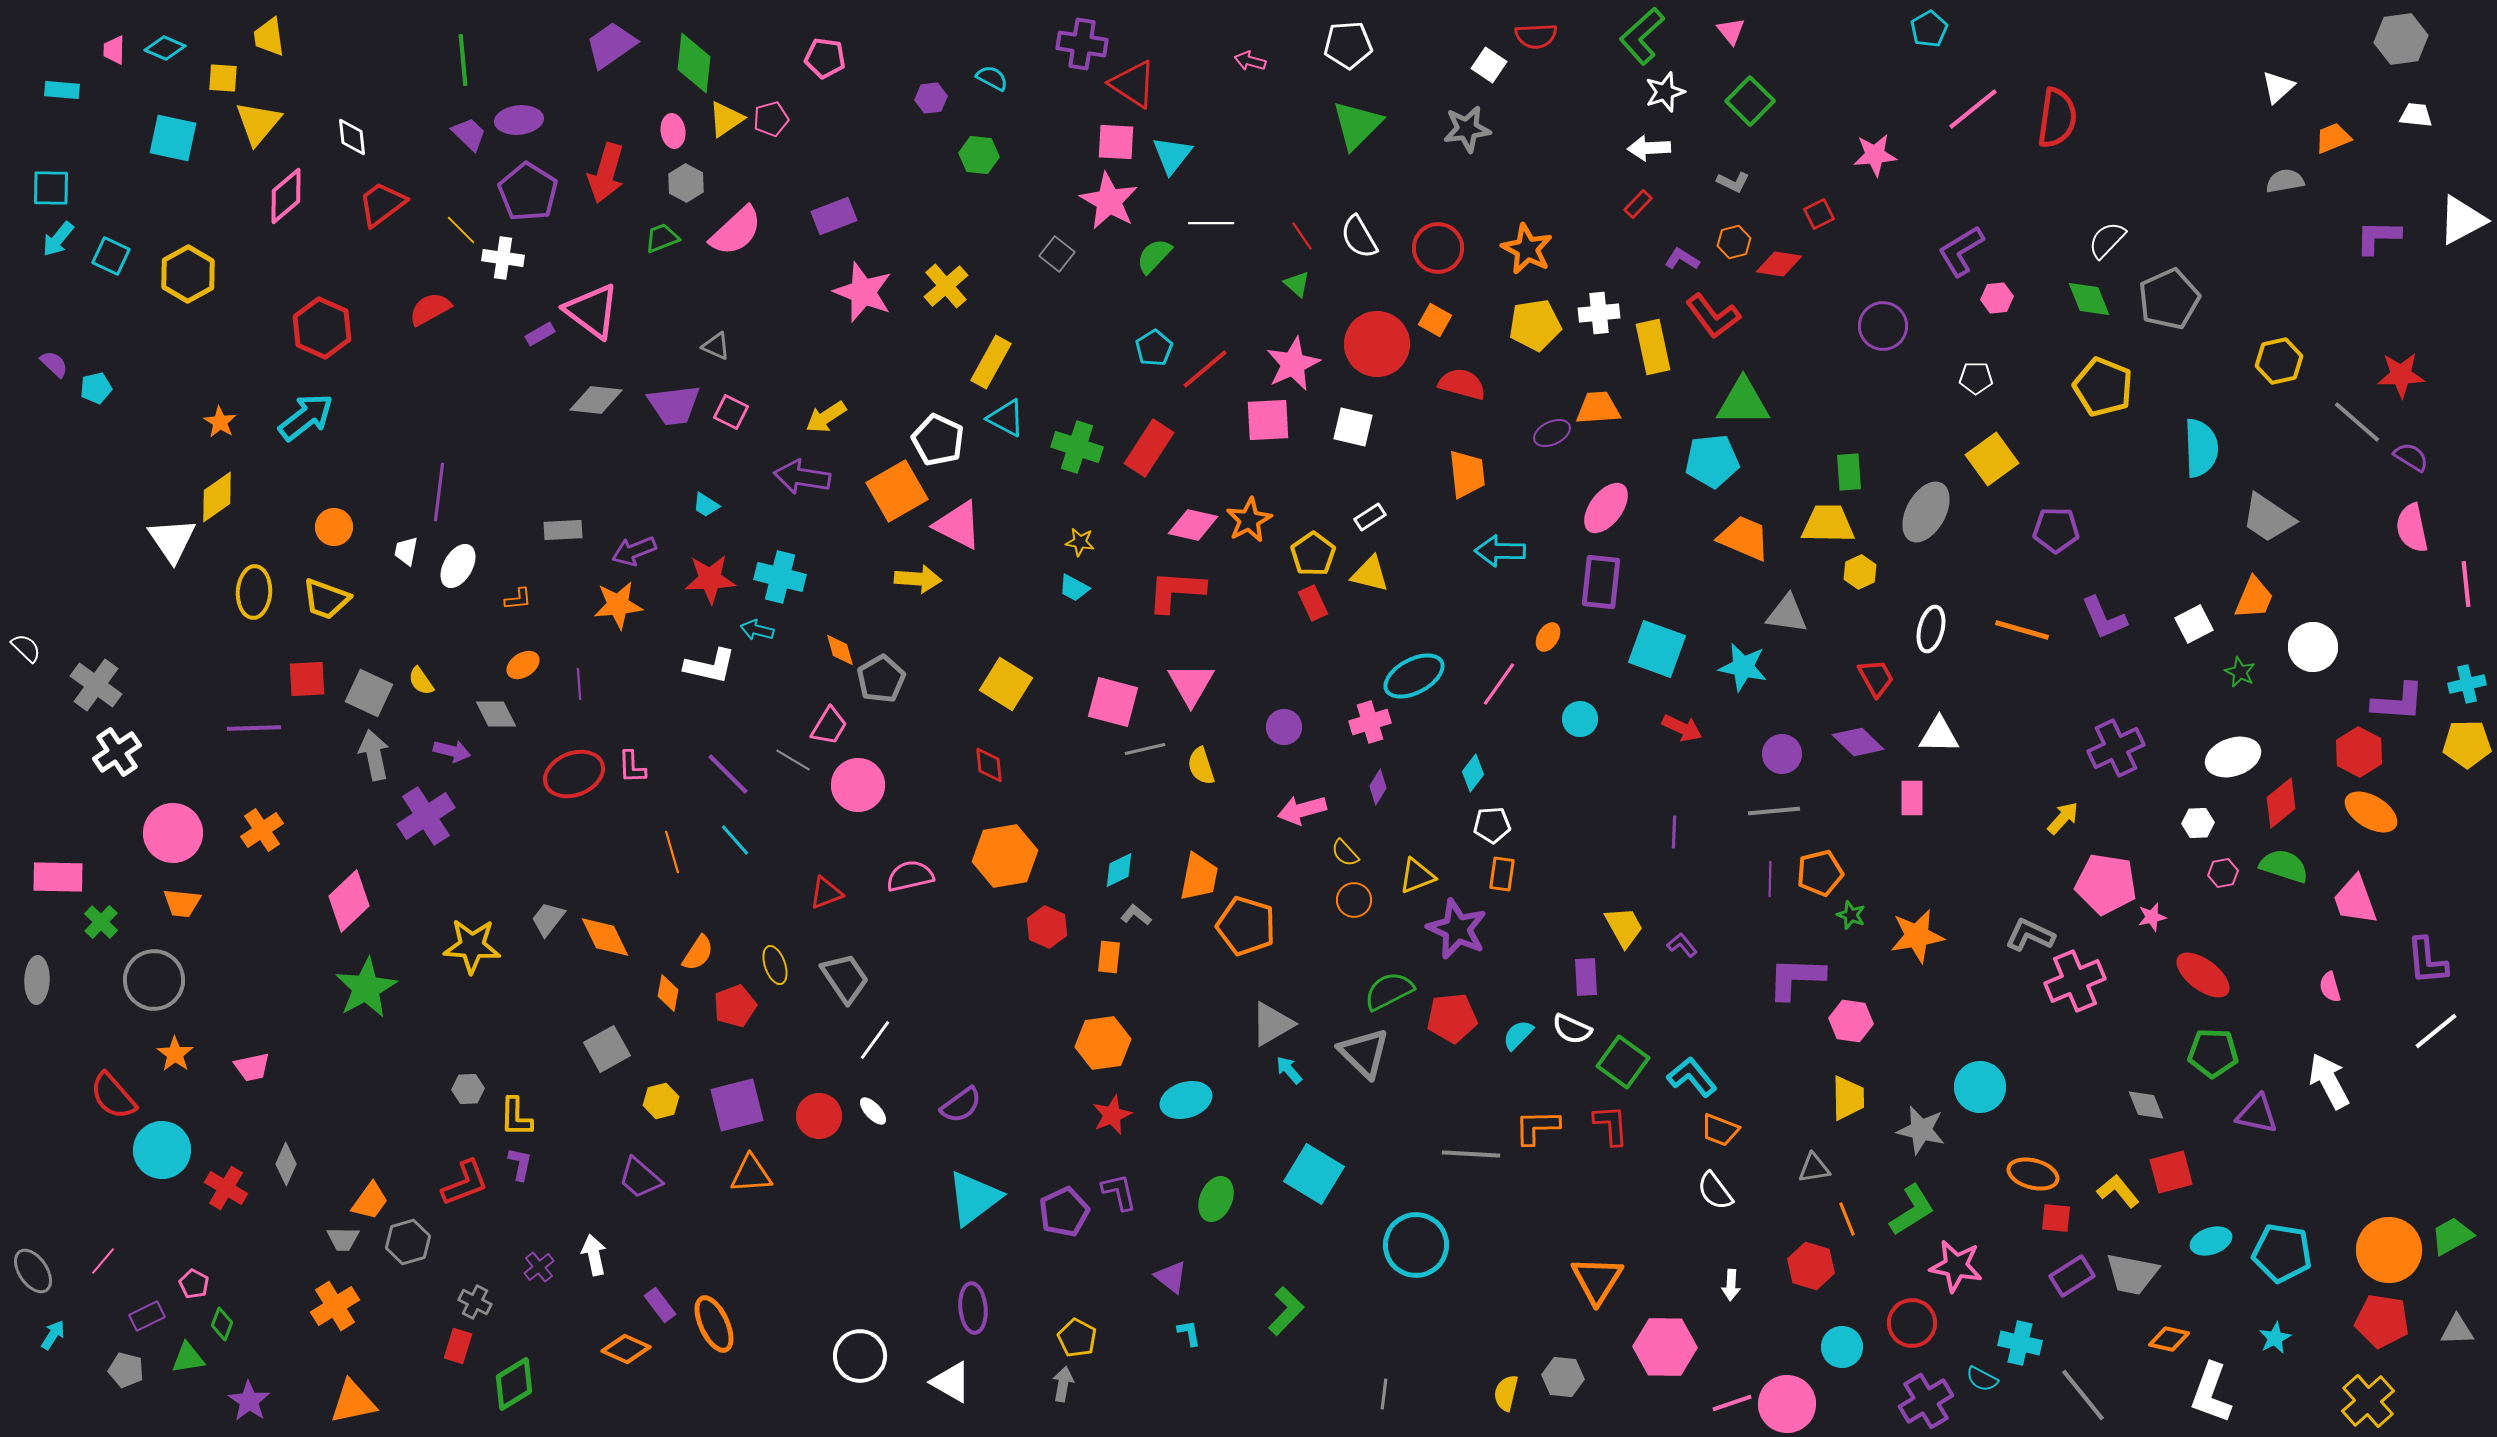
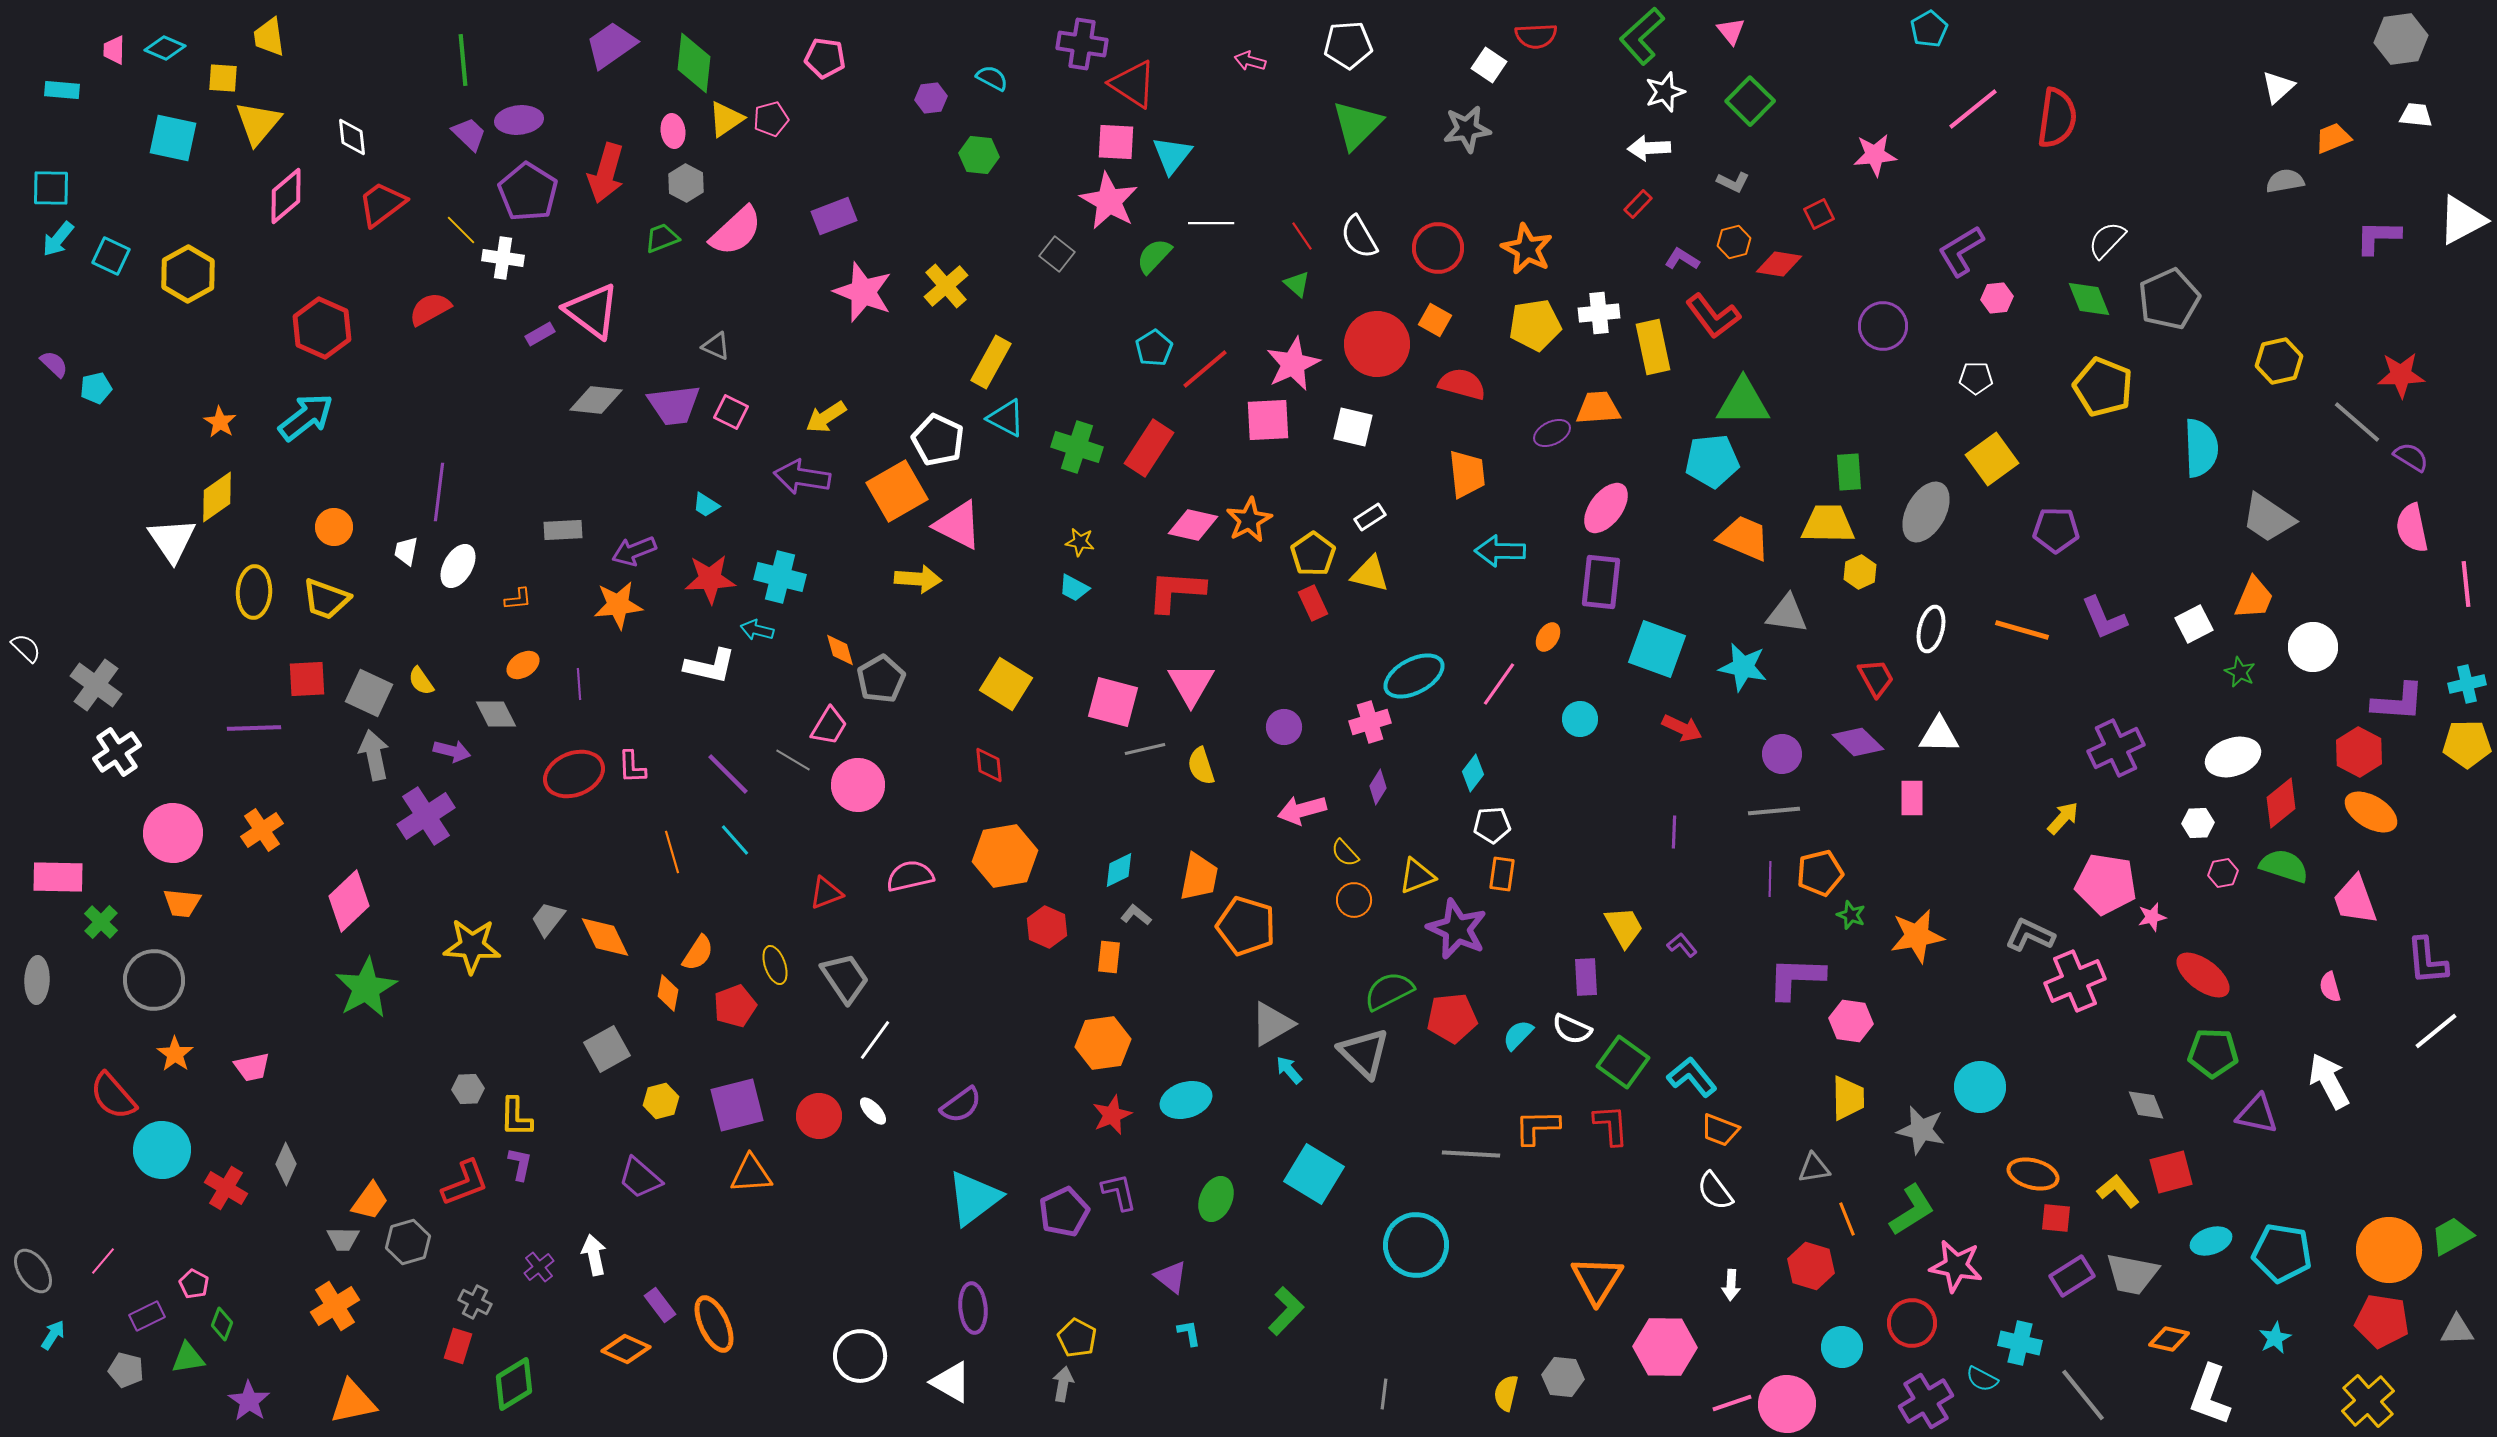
white L-shape at (2211, 1393): moved 1 px left, 2 px down
